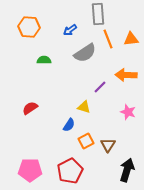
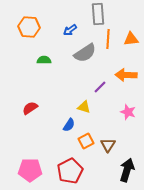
orange line: rotated 24 degrees clockwise
